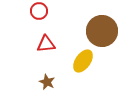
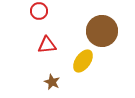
red triangle: moved 1 px right, 1 px down
brown star: moved 5 px right
